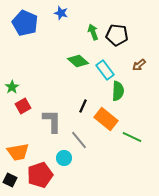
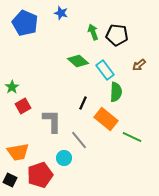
green semicircle: moved 2 px left, 1 px down
black line: moved 3 px up
